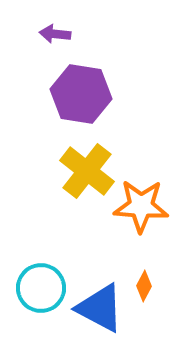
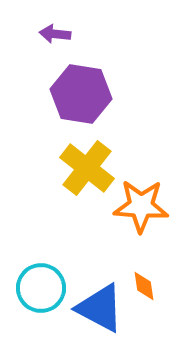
yellow cross: moved 3 px up
orange diamond: rotated 36 degrees counterclockwise
